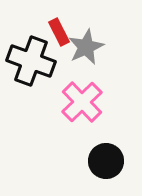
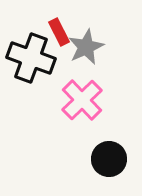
black cross: moved 3 px up
pink cross: moved 2 px up
black circle: moved 3 px right, 2 px up
